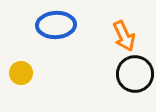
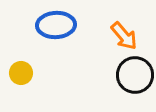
orange arrow: rotated 16 degrees counterclockwise
black circle: moved 1 px down
